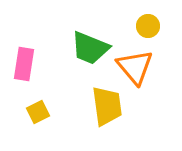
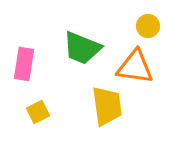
green trapezoid: moved 8 px left
orange triangle: rotated 42 degrees counterclockwise
